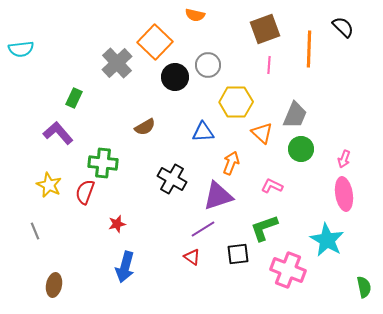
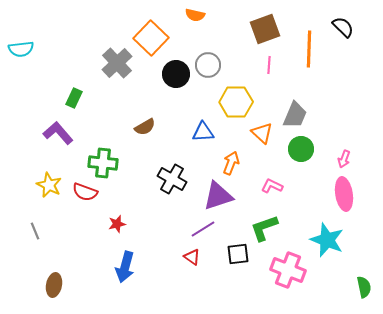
orange square: moved 4 px left, 4 px up
black circle: moved 1 px right, 3 px up
red semicircle: rotated 90 degrees counterclockwise
cyan star: rotated 8 degrees counterclockwise
